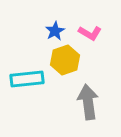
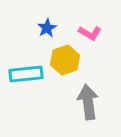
blue star: moved 8 px left, 3 px up
cyan rectangle: moved 1 px left, 5 px up
